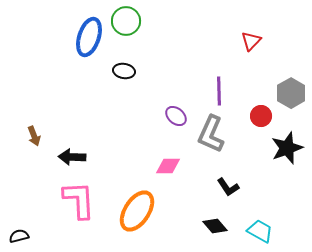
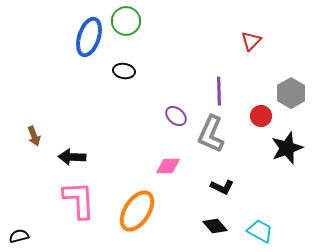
black L-shape: moved 6 px left; rotated 30 degrees counterclockwise
